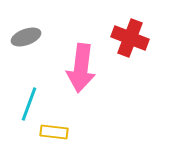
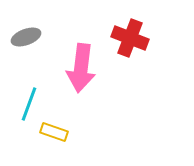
yellow rectangle: rotated 12 degrees clockwise
